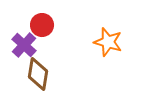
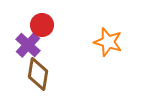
purple cross: moved 4 px right
